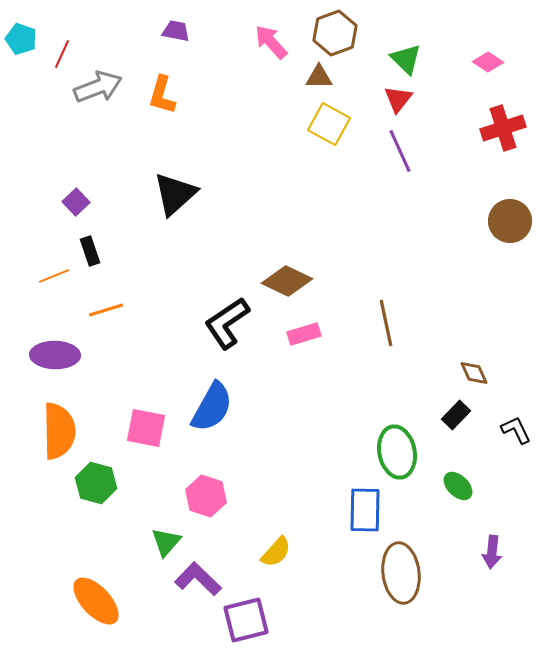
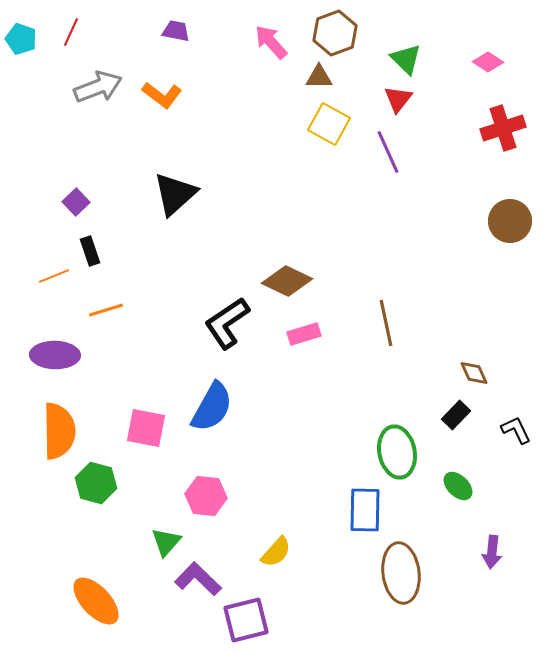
red line at (62, 54): moved 9 px right, 22 px up
orange L-shape at (162, 95): rotated 69 degrees counterclockwise
purple line at (400, 151): moved 12 px left, 1 px down
pink hexagon at (206, 496): rotated 12 degrees counterclockwise
